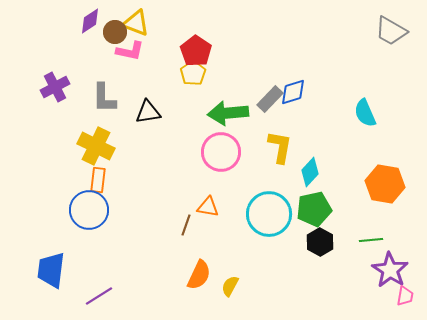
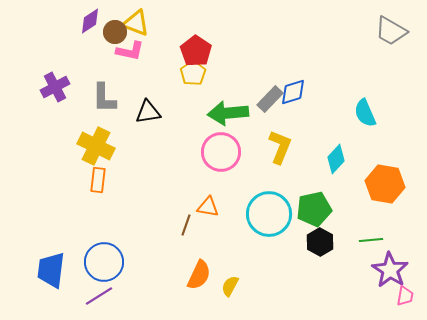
yellow L-shape: rotated 12 degrees clockwise
cyan diamond: moved 26 px right, 13 px up
blue circle: moved 15 px right, 52 px down
